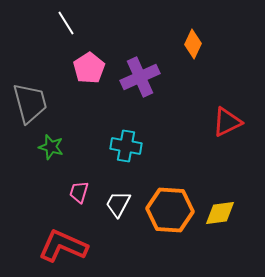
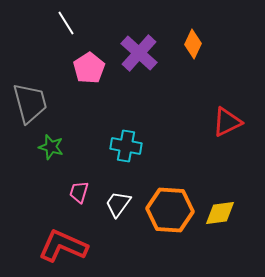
purple cross: moved 1 px left, 24 px up; rotated 24 degrees counterclockwise
white trapezoid: rotated 8 degrees clockwise
